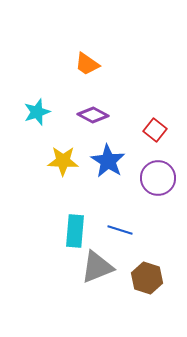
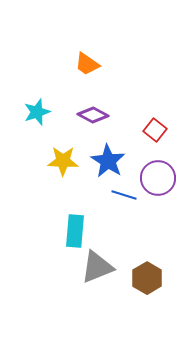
blue line: moved 4 px right, 35 px up
brown hexagon: rotated 12 degrees clockwise
